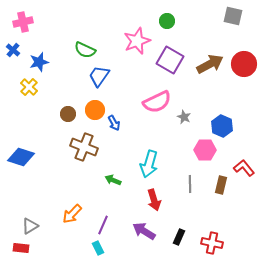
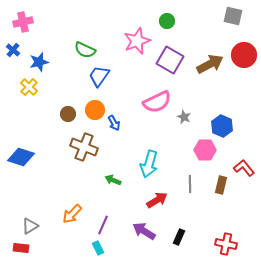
red circle: moved 9 px up
red arrow: moved 3 px right; rotated 105 degrees counterclockwise
red cross: moved 14 px right, 1 px down
